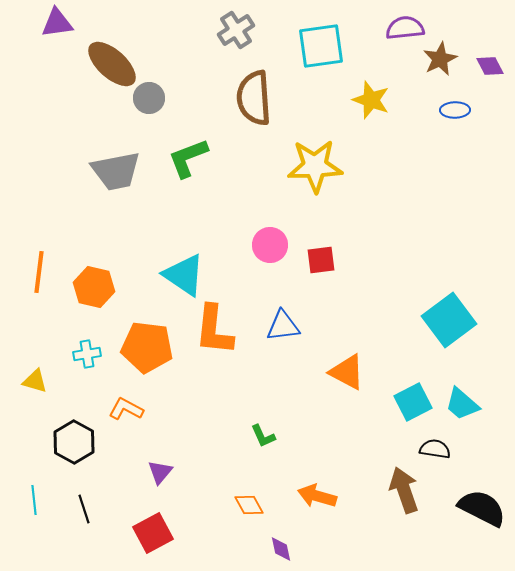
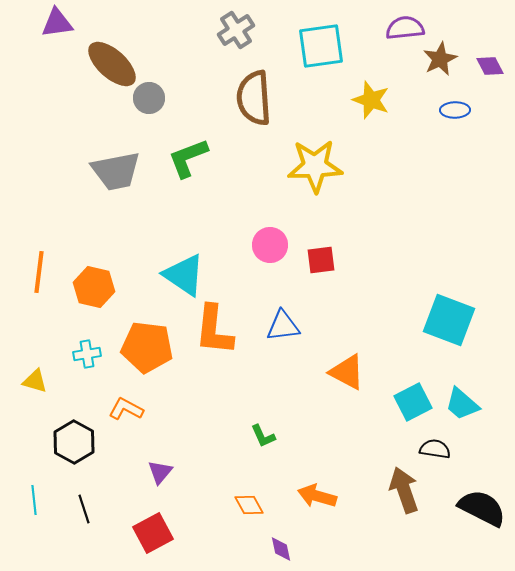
cyan square at (449, 320): rotated 32 degrees counterclockwise
